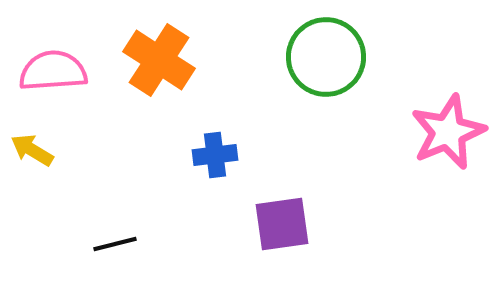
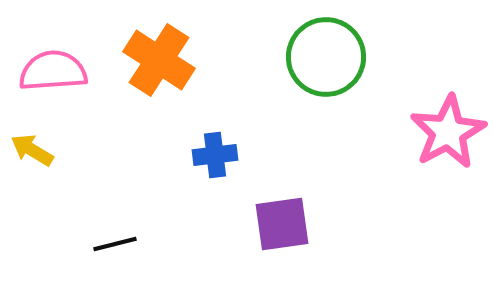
pink star: rotated 6 degrees counterclockwise
